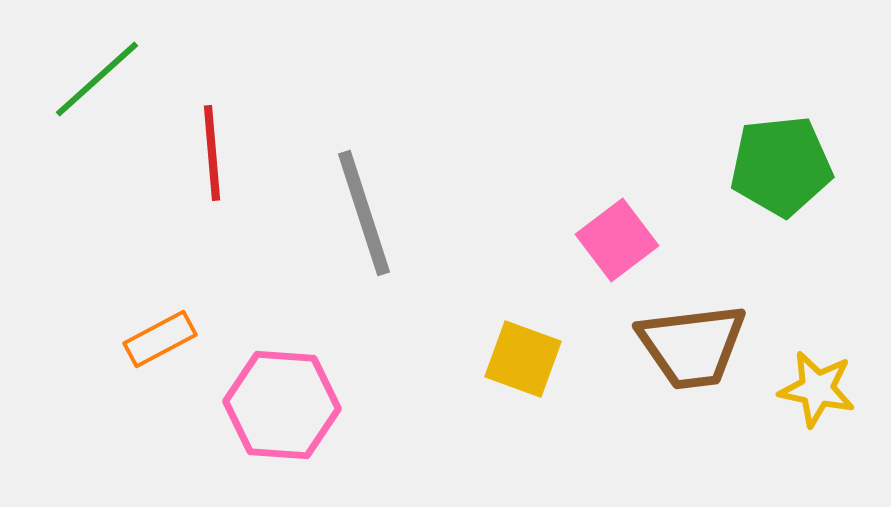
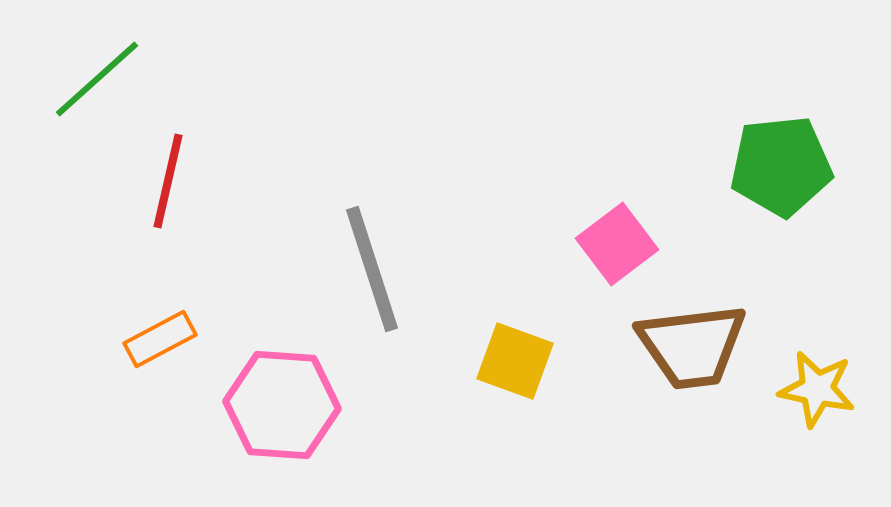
red line: moved 44 px left, 28 px down; rotated 18 degrees clockwise
gray line: moved 8 px right, 56 px down
pink square: moved 4 px down
yellow square: moved 8 px left, 2 px down
